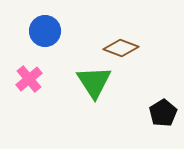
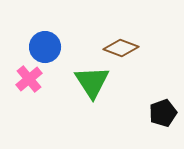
blue circle: moved 16 px down
green triangle: moved 2 px left
black pentagon: rotated 12 degrees clockwise
